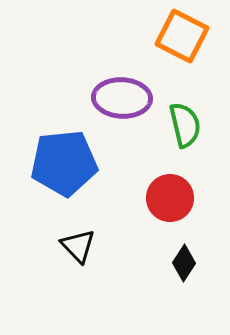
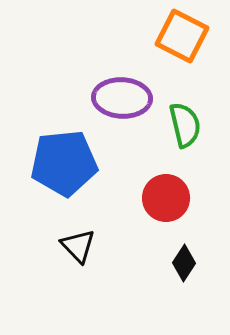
red circle: moved 4 px left
